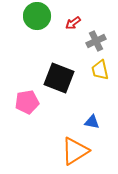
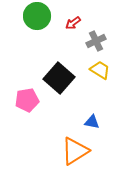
yellow trapezoid: rotated 135 degrees clockwise
black square: rotated 20 degrees clockwise
pink pentagon: moved 2 px up
